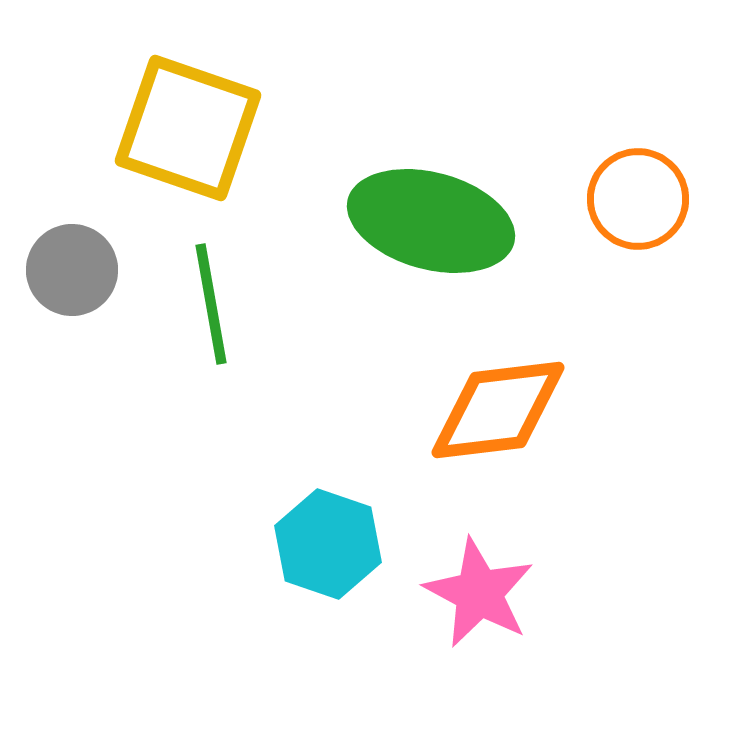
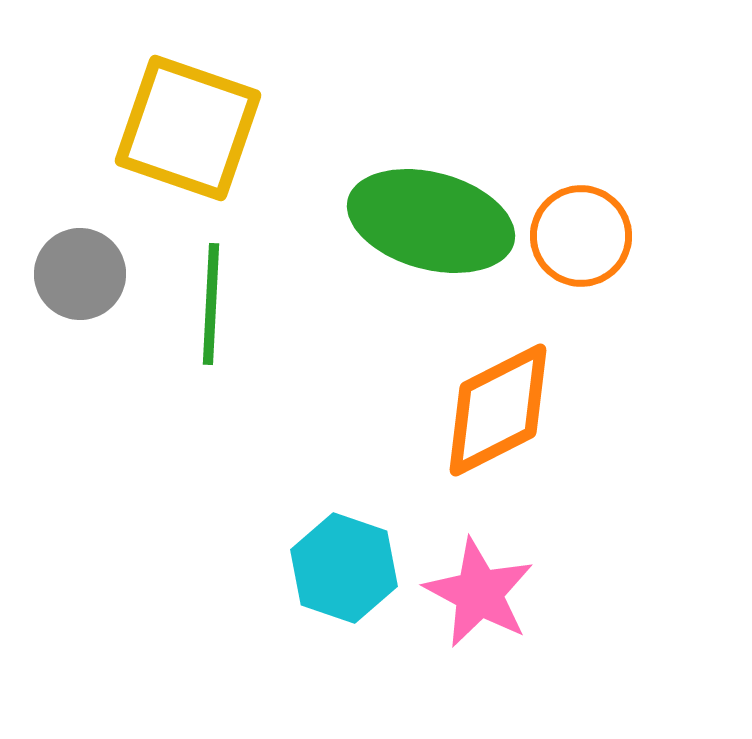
orange circle: moved 57 px left, 37 px down
gray circle: moved 8 px right, 4 px down
green line: rotated 13 degrees clockwise
orange diamond: rotated 20 degrees counterclockwise
cyan hexagon: moved 16 px right, 24 px down
